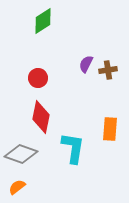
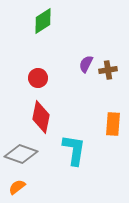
orange rectangle: moved 3 px right, 5 px up
cyan L-shape: moved 1 px right, 2 px down
